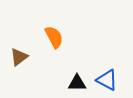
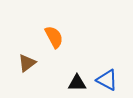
brown triangle: moved 8 px right, 6 px down
